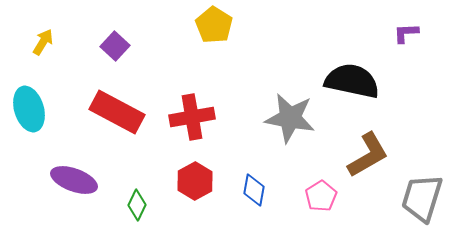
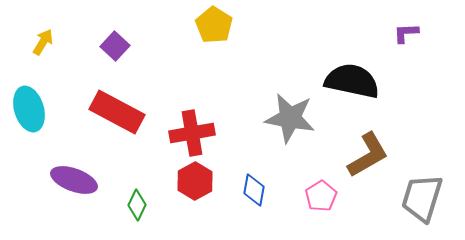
red cross: moved 16 px down
